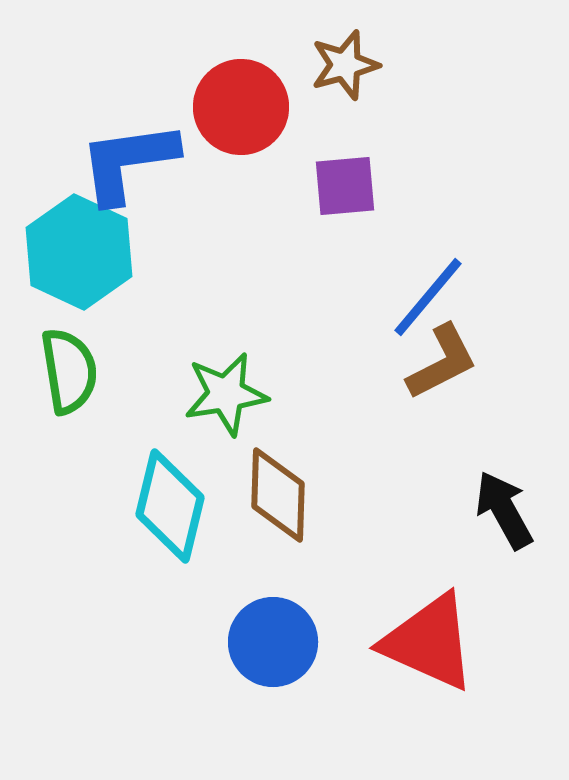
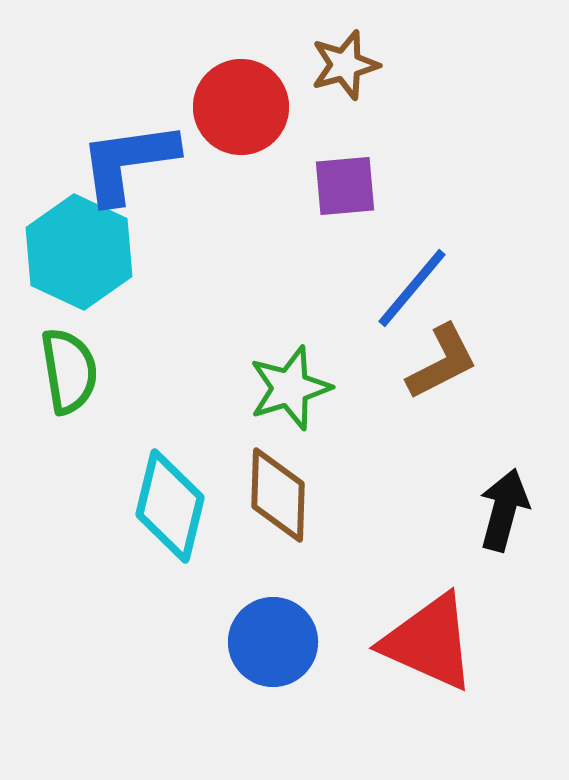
blue line: moved 16 px left, 9 px up
green star: moved 64 px right, 6 px up; rotated 8 degrees counterclockwise
black arrow: rotated 44 degrees clockwise
